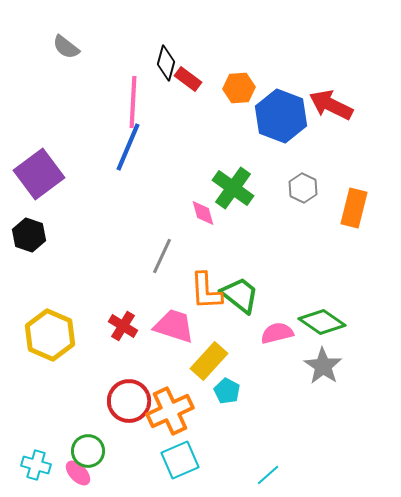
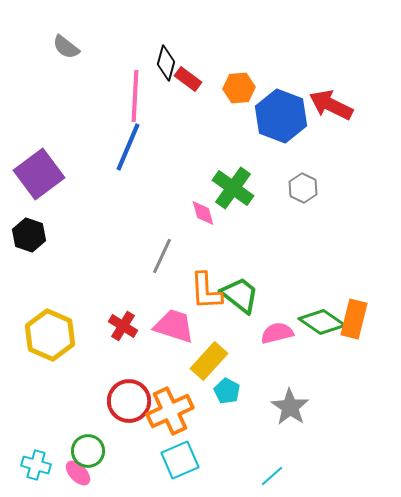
pink line: moved 2 px right, 6 px up
orange rectangle: moved 111 px down
gray star: moved 33 px left, 41 px down
cyan line: moved 4 px right, 1 px down
